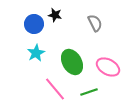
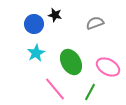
gray semicircle: rotated 84 degrees counterclockwise
green ellipse: moved 1 px left
green line: moved 1 px right; rotated 42 degrees counterclockwise
